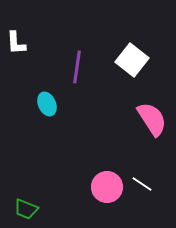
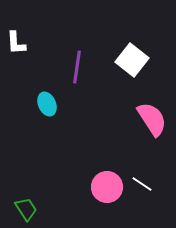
green trapezoid: rotated 145 degrees counterclockwise
